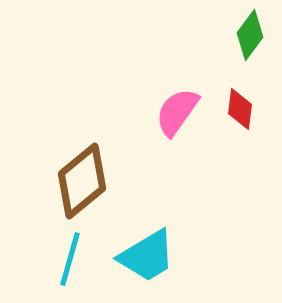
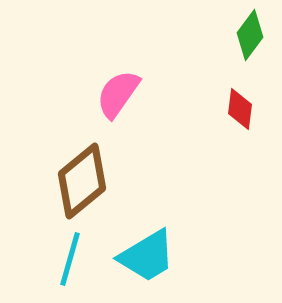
pink semicircle: moved 59 px left, 18 px up
